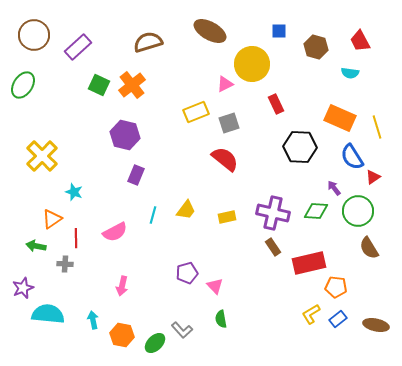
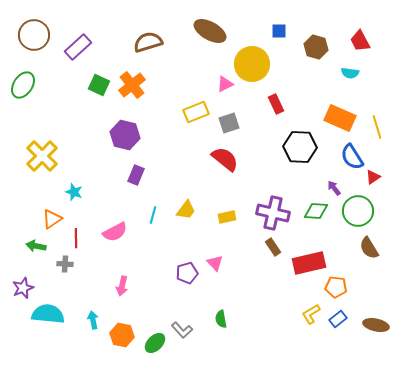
pink triangle at (215, 286): moved 23 px up
